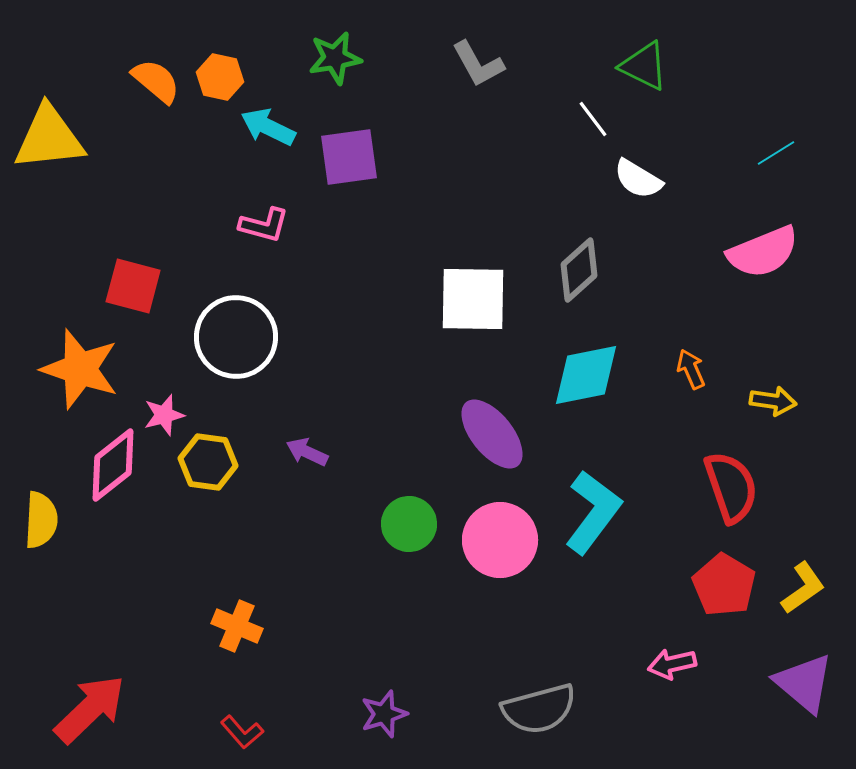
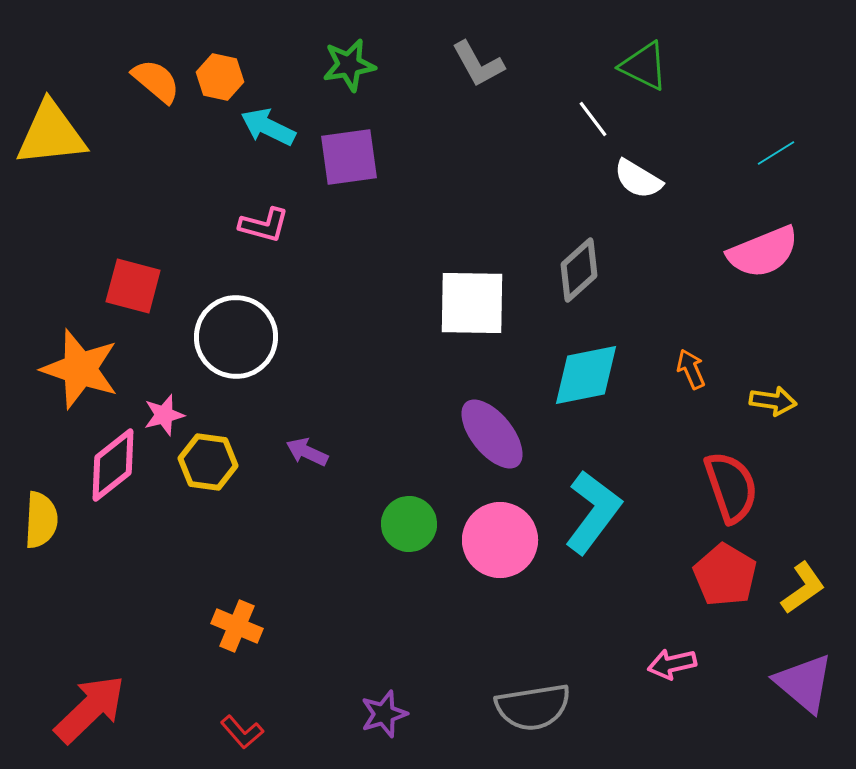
green star: moved 14 px right, 7 px down
yellow triangle: moved 2 px right, 4 px up
white square: moved 1 px left, 4 px down
red pentagon: moved 1 px right, 10 px up
gray semicircle: moved 6 px left, 2 px up; rotated 6 degrees clockwise
